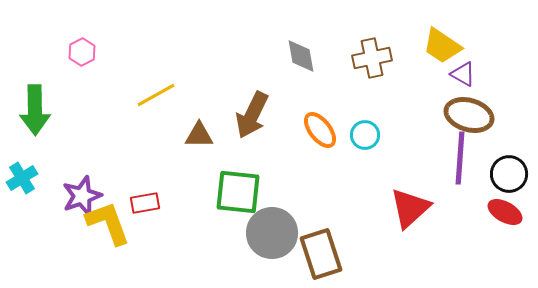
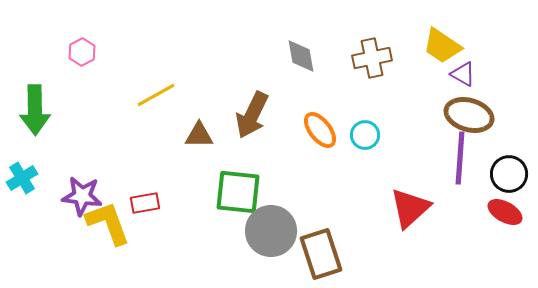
purple star: rotated 27 degrees clockwise
gray circle: moved 1 px left, 2 px up
